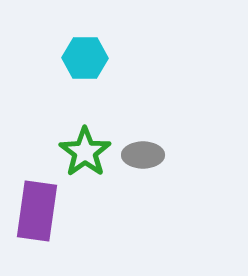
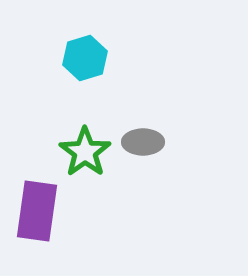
cyan hexagon: rotated 18 degrees counterclockwise
gray ellipse: moved 13 px up
